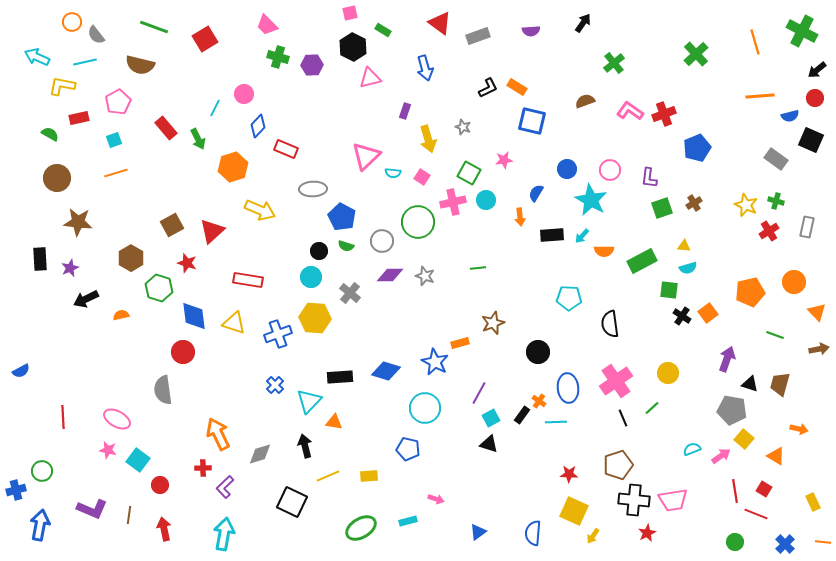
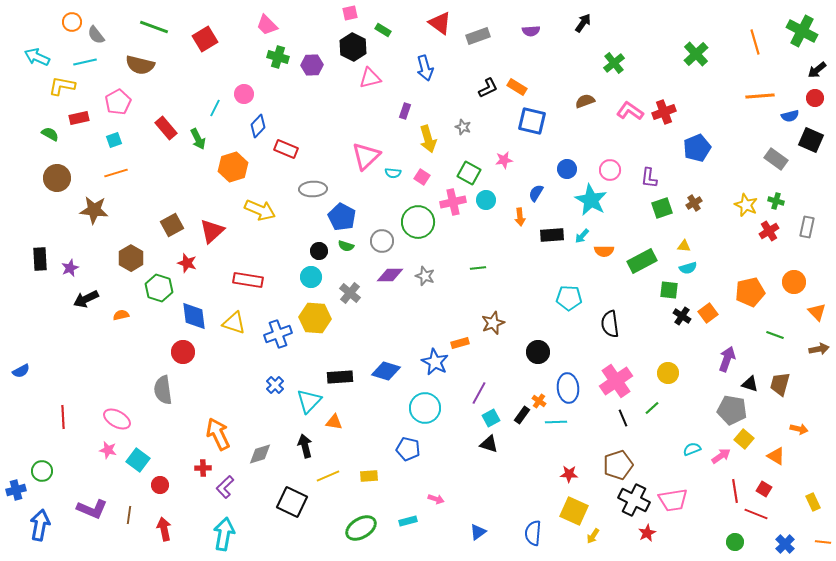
red cross at (664, 114): moved 2 px up
brown star at (78, 222): moved 16 px right, 12 px up
black cross at (634, 500): rotated 20 degrees clockwise
